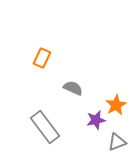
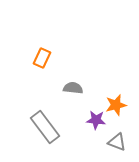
gray semicircle: rotated 18 degrees counterclockwise
orange star: rotated 15 degrees clockwise
purple star: rotated 18 degrees clockwise
gray triangle: rotated 42 degrees clockwise
